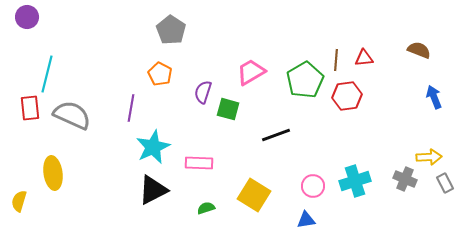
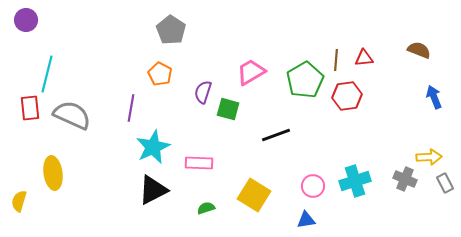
purple circle: moved 1 px left, 3 px down
